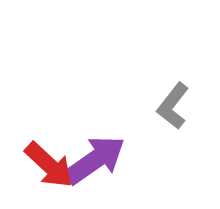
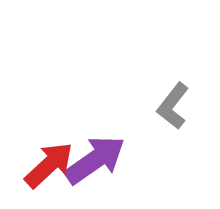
red arrow: rotated 86 degrees counterclockwise
